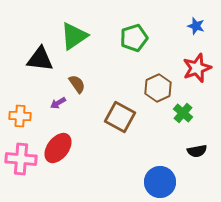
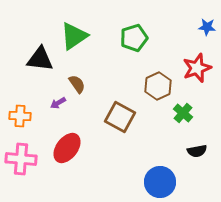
blue star: moved 11 px right, 1 px down; rotated 12 degrees counterclockwise
brown hexagon: moved 2 px up
red ellipse: moved 9 px right
